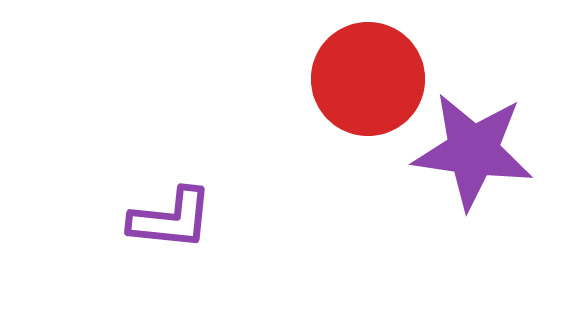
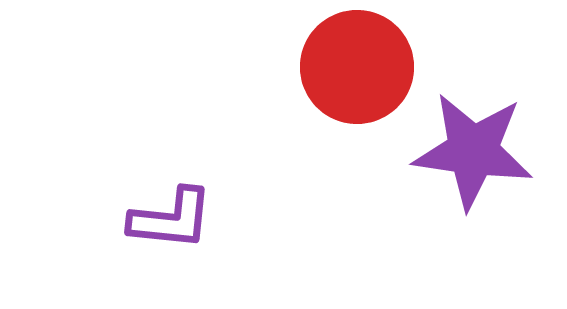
red circle: moved 11 px left, 12 px up
